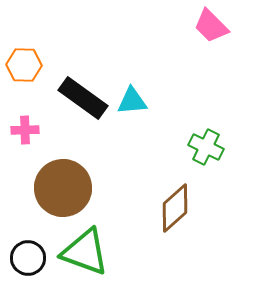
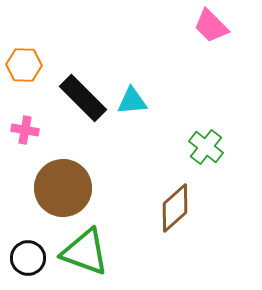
black rectangle: rotated 9 degrees clockwise
pink cross: rotated 12 degrees clockwise
green cross: rotated 12 degrees clockwise
